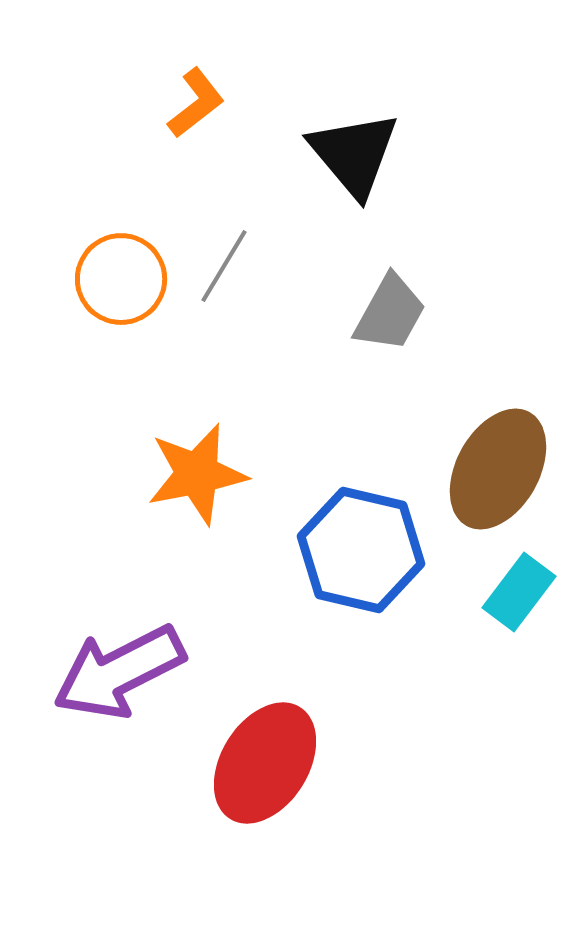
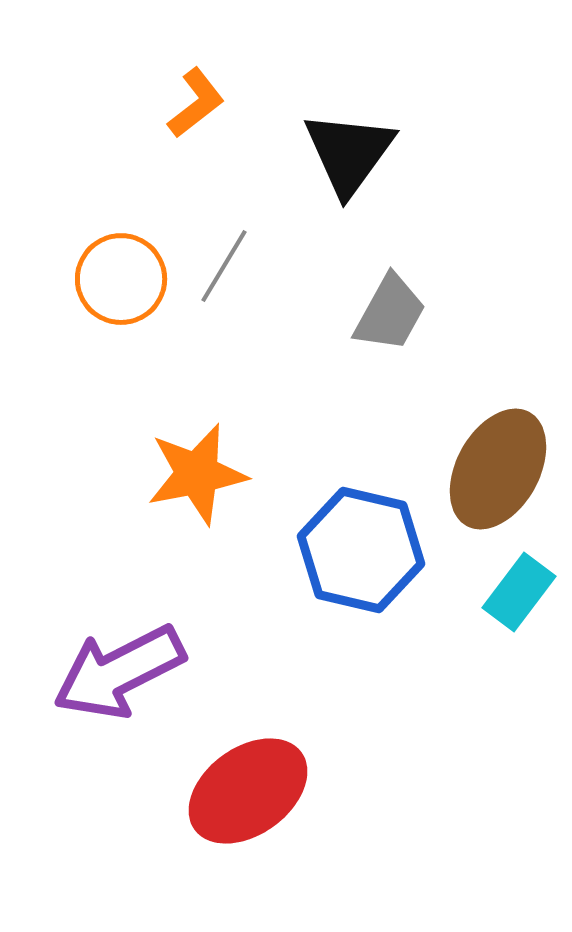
black triangle: moved 5 px left, 1 px up; rotated 16 degrees clockwise
red ellipse: moved 17 px left, 28 px down; rotated 22 degrees clockwise
